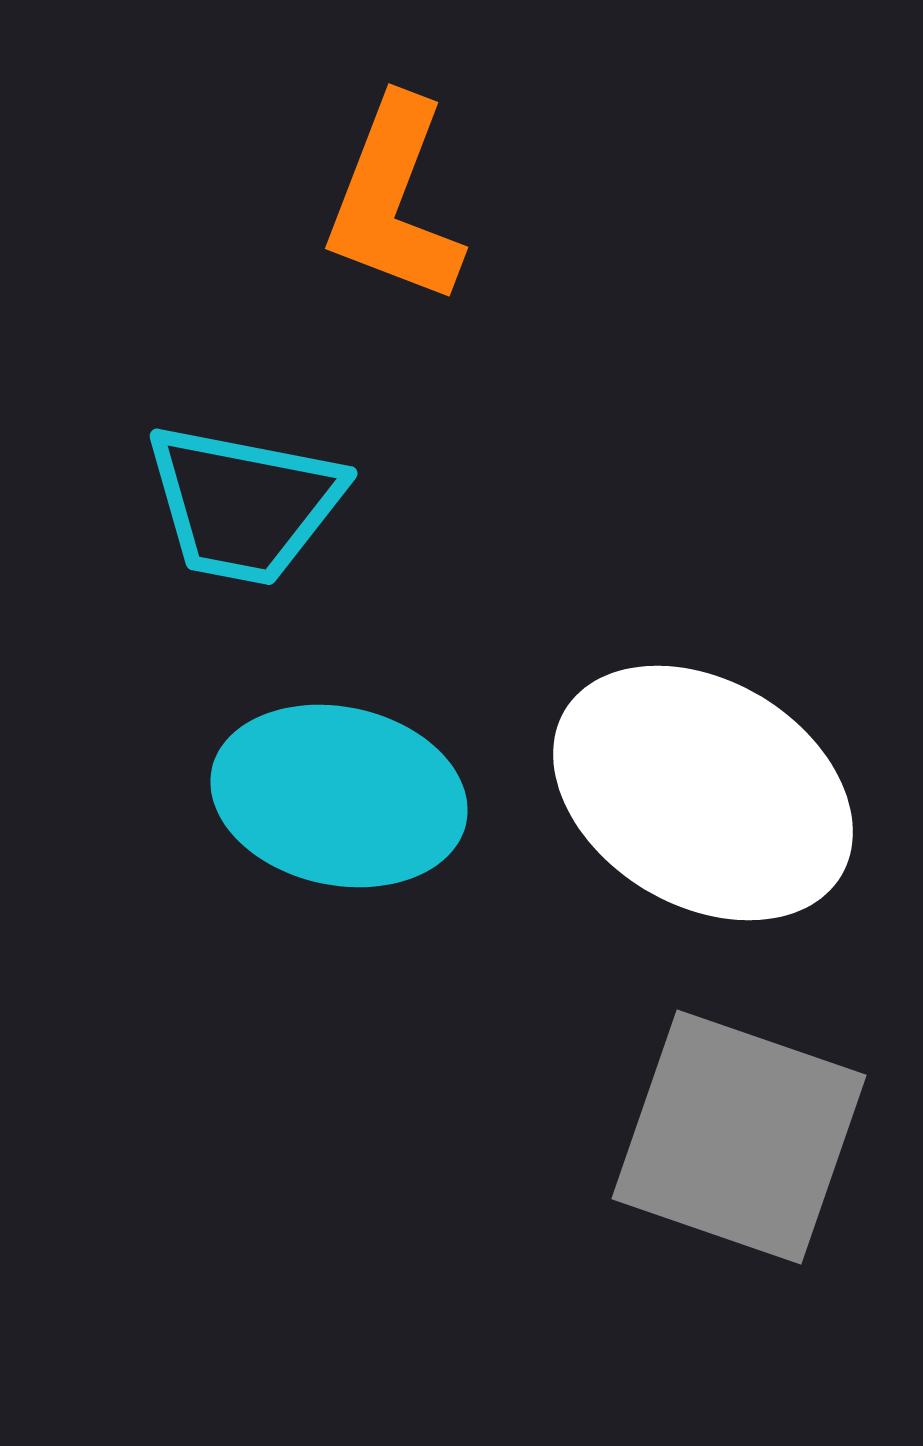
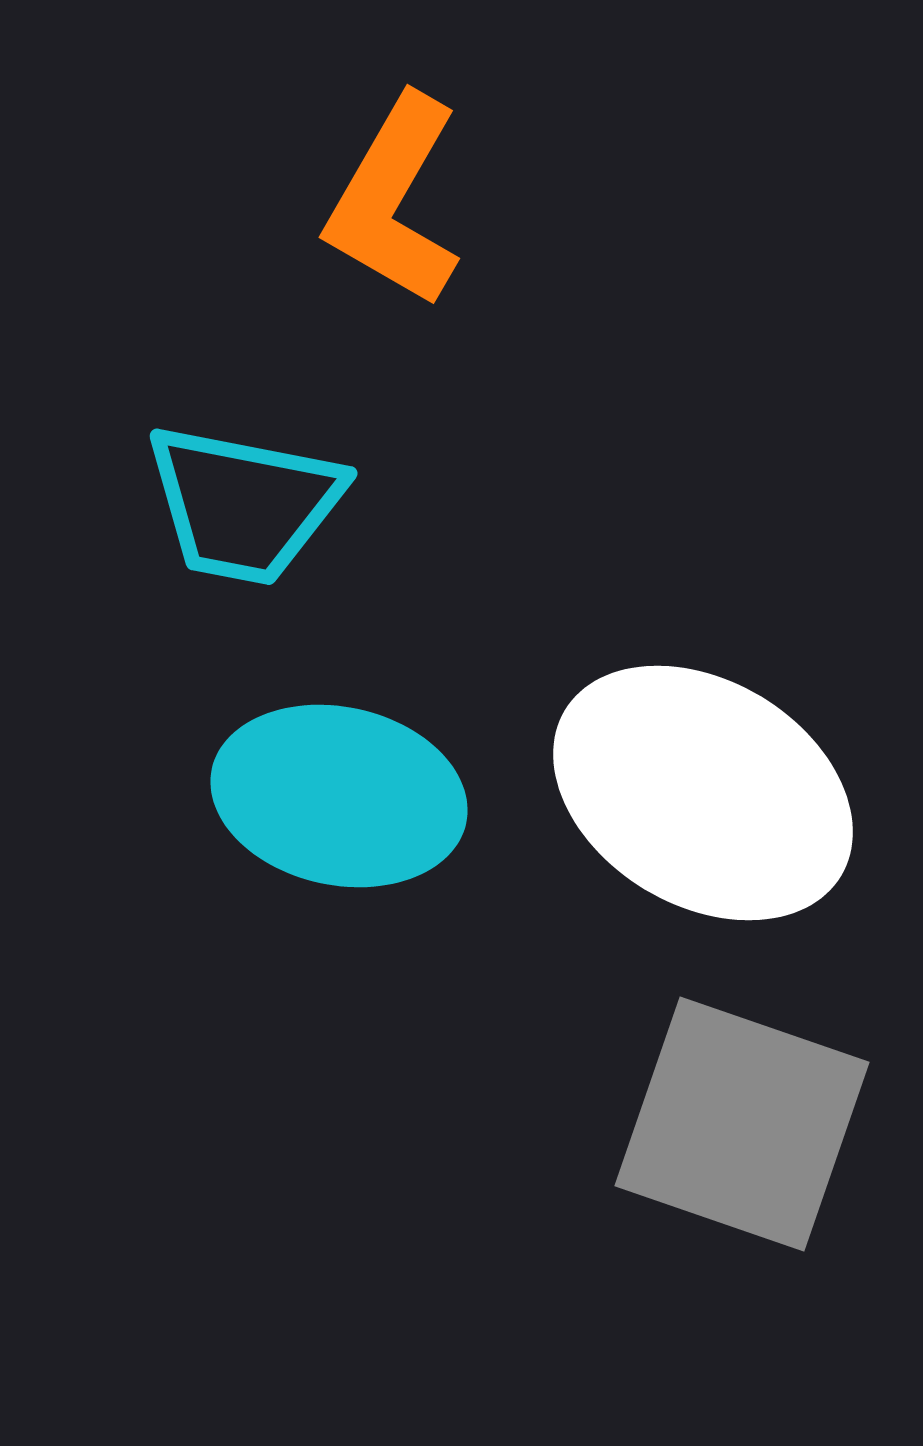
orange L-shape: rotated 9 degrees clockwise
gray square: moved 3 px right, 13 px up
